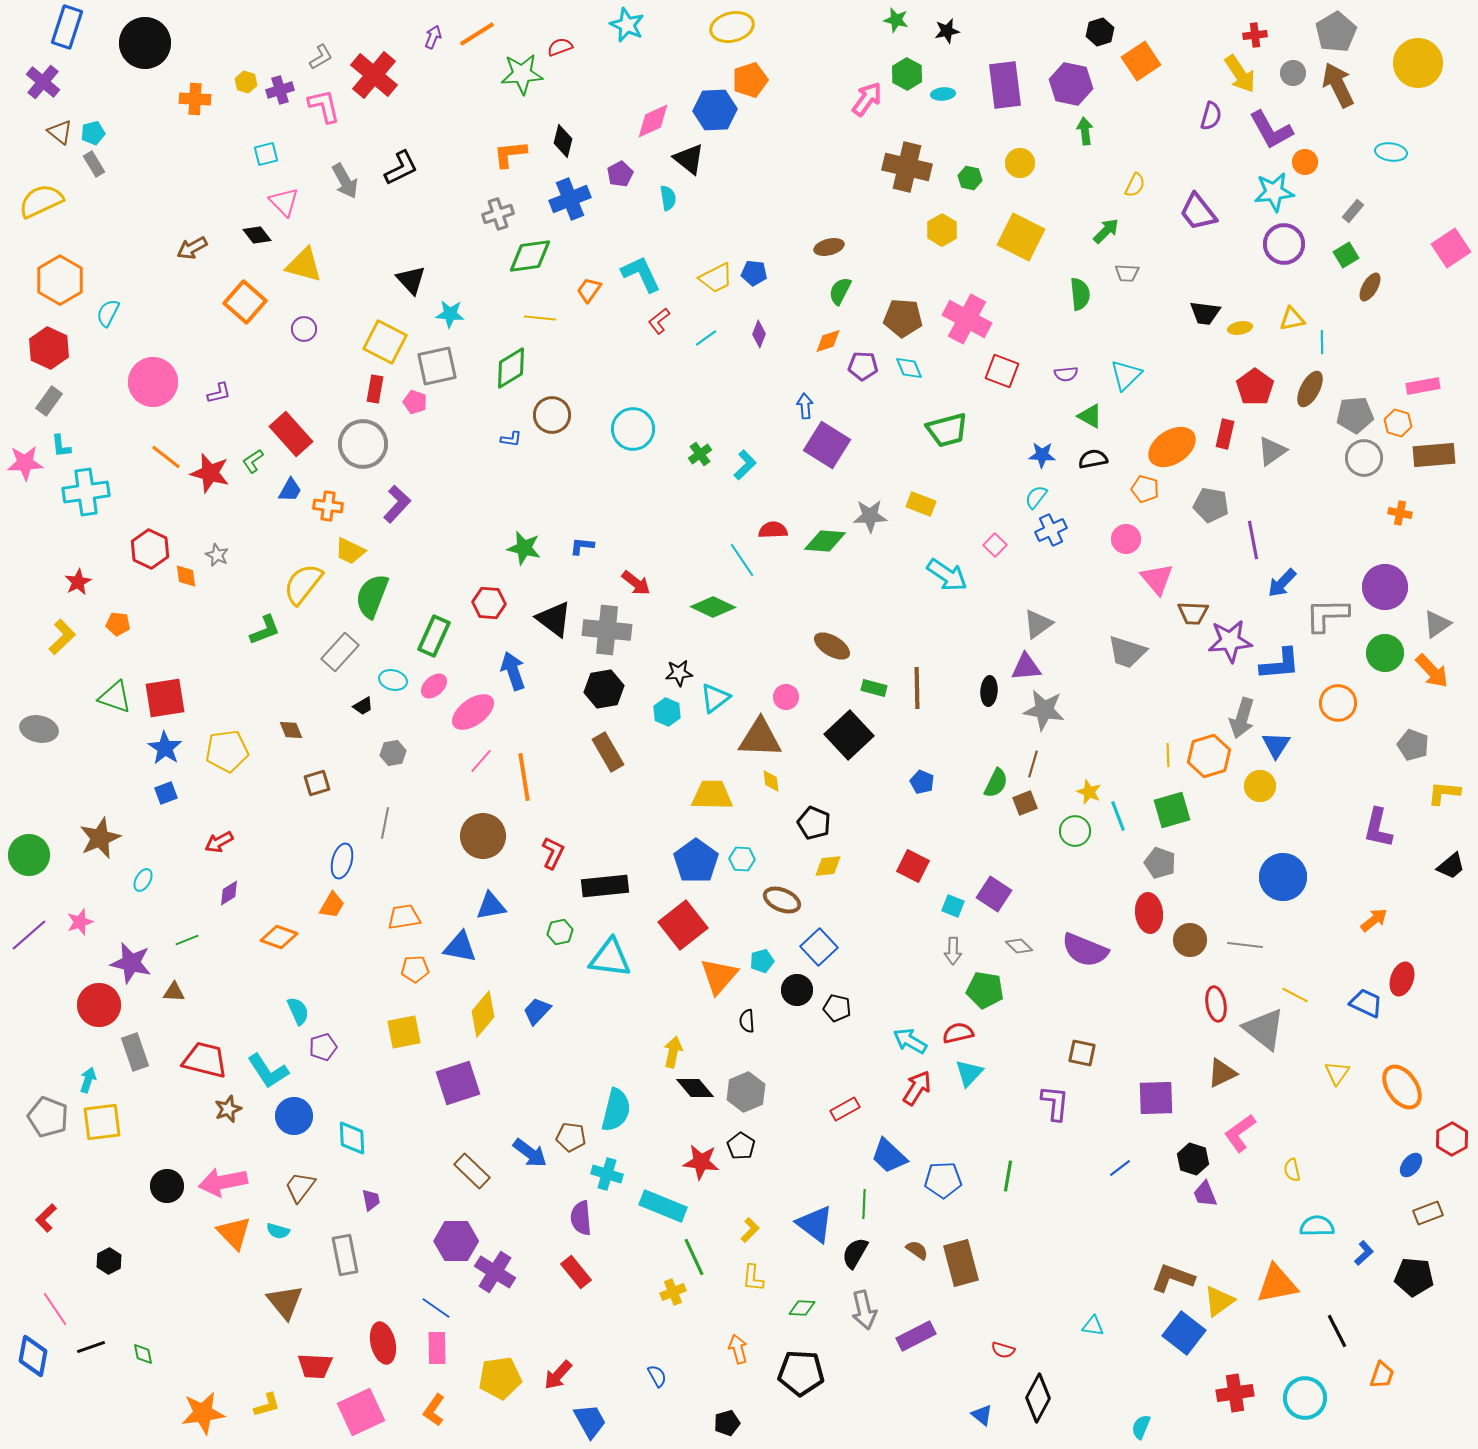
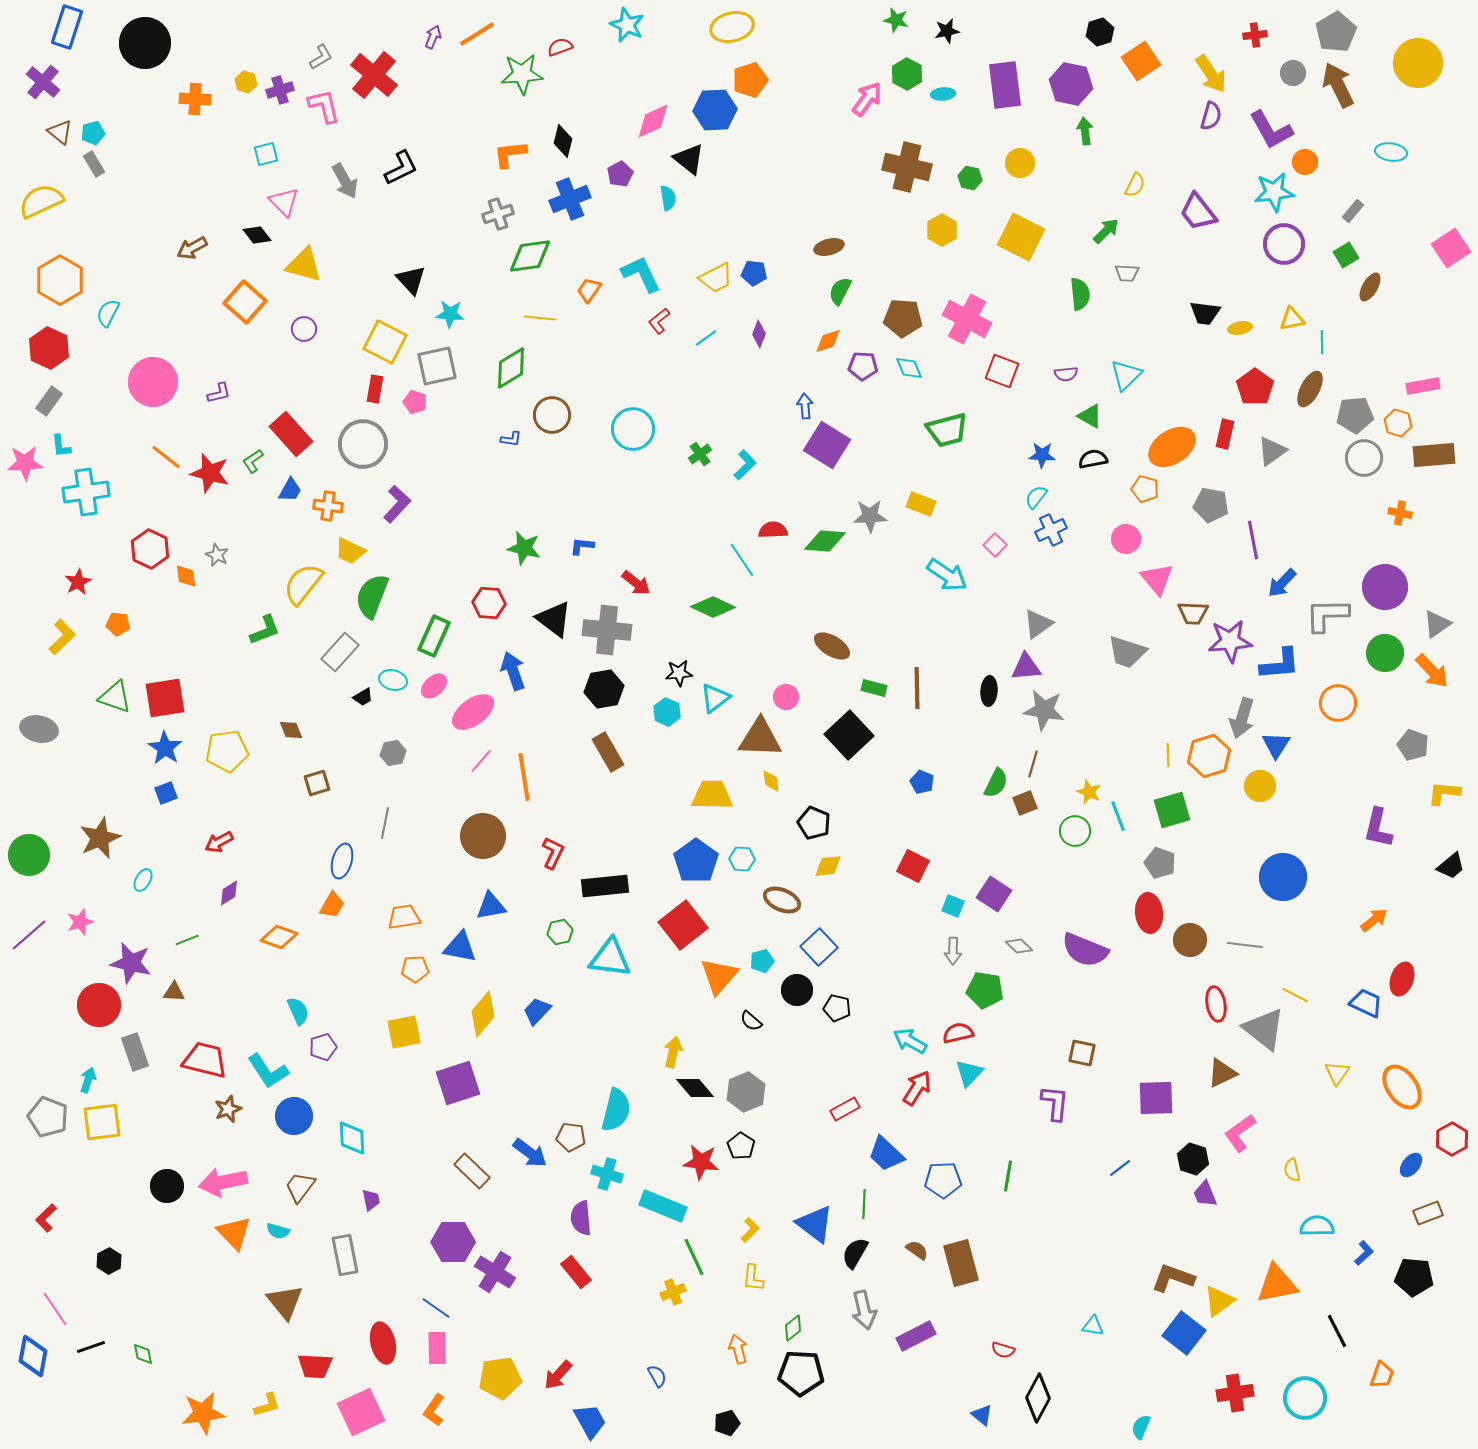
yellow arrow at (1240, 74): moved 29 px left
black trapezoid at (363, 706): moved 9 px up
black semicircle at (747, 1021): moved 4 px right; rotated 45 degrees counterclockwise
blue trapezoid at (889, 1156): moved 3 px left, 2 px up
purple hexagon at (456, 1241): moved 3 px left, 1 px down
green diamond at (802, 1308): moved 9 px left, 20 px down; rotated 40 degrees counterclockwise
